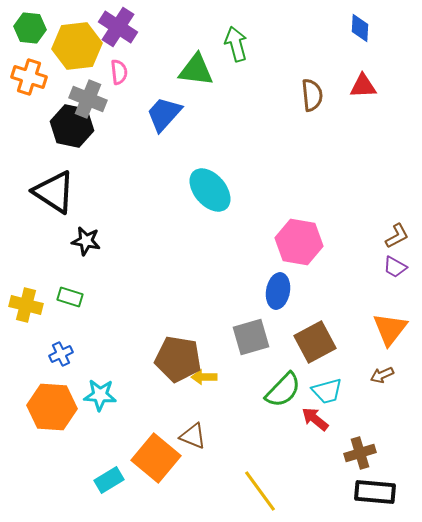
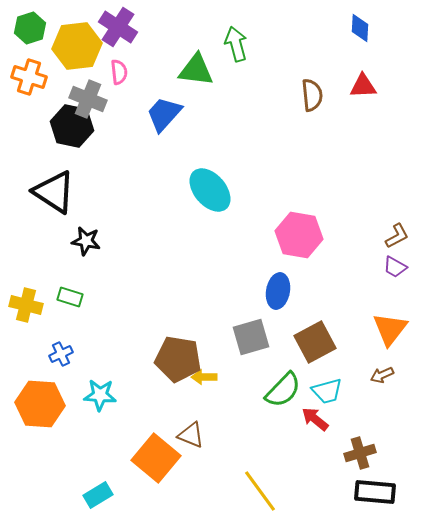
green hexagon: rotated 24 degrees counterclockwise
pink hexagon: moved 7 px up
orange hexagon: moved 12 px left, 3 px up
brown triangle: moved 2 px left, 1 px up
cyan rectangle: moved 11 px left, 15 px down
